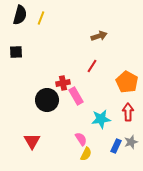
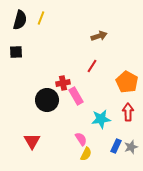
black semicircle: moved 5 px down
gray star: moved 5 px down
